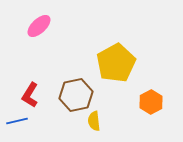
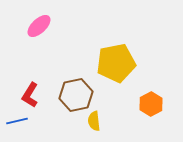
yellow pentagon: rotated 18 degrees clockwise
orange hexagon: moved 2 px down
